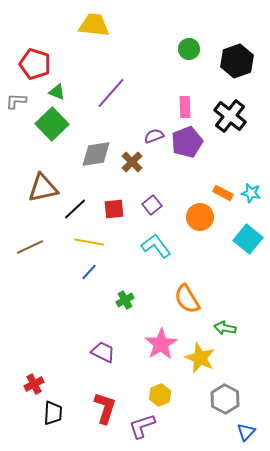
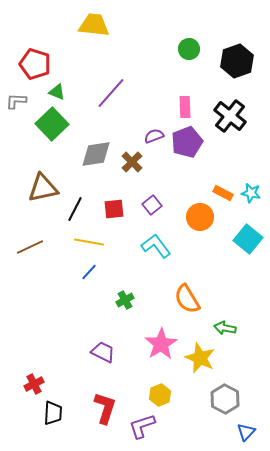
black line: rotated 20 degrees counterclockwise
